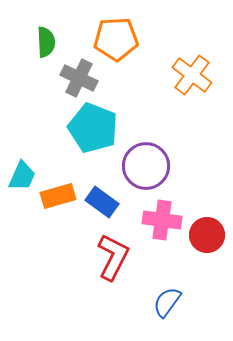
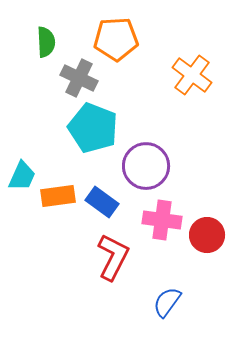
orange rectangle: rotated 8 degrees clockwise
